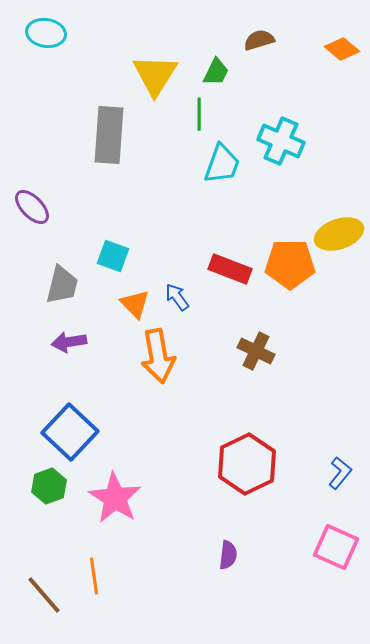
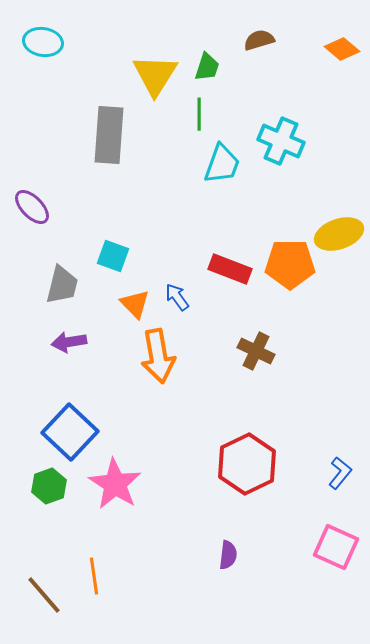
cyan ellipse: moved 3 px left, 9 px down
green trapezoid: moved 9 px left, 5 px up; rotated 8 degrees counterclockwise
pink star: moved 14 px up
